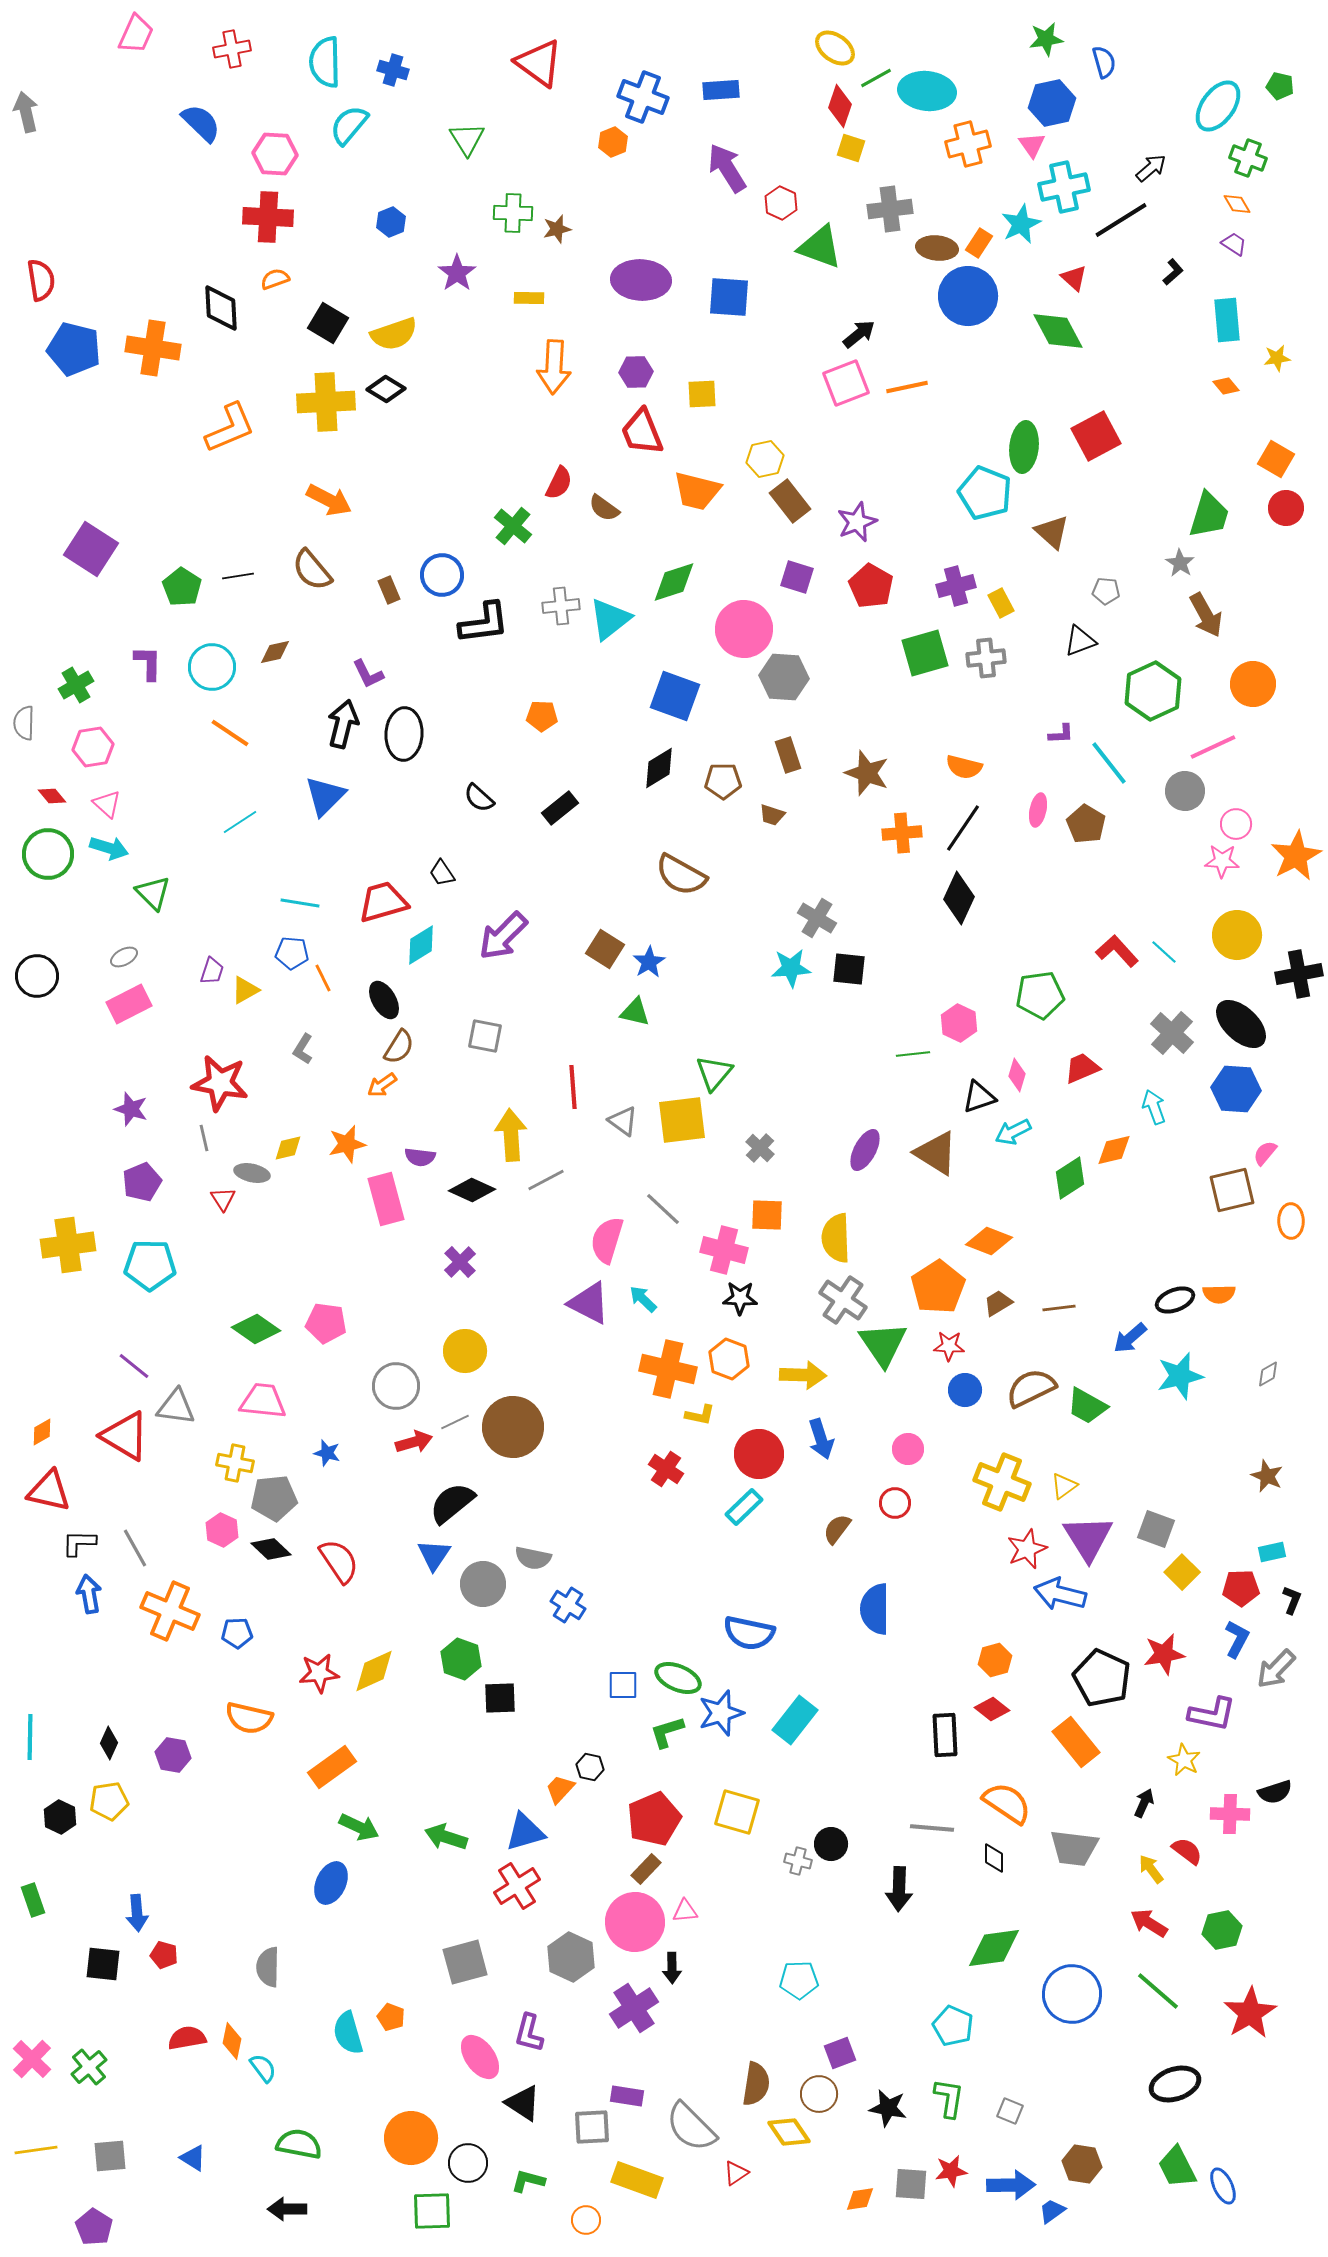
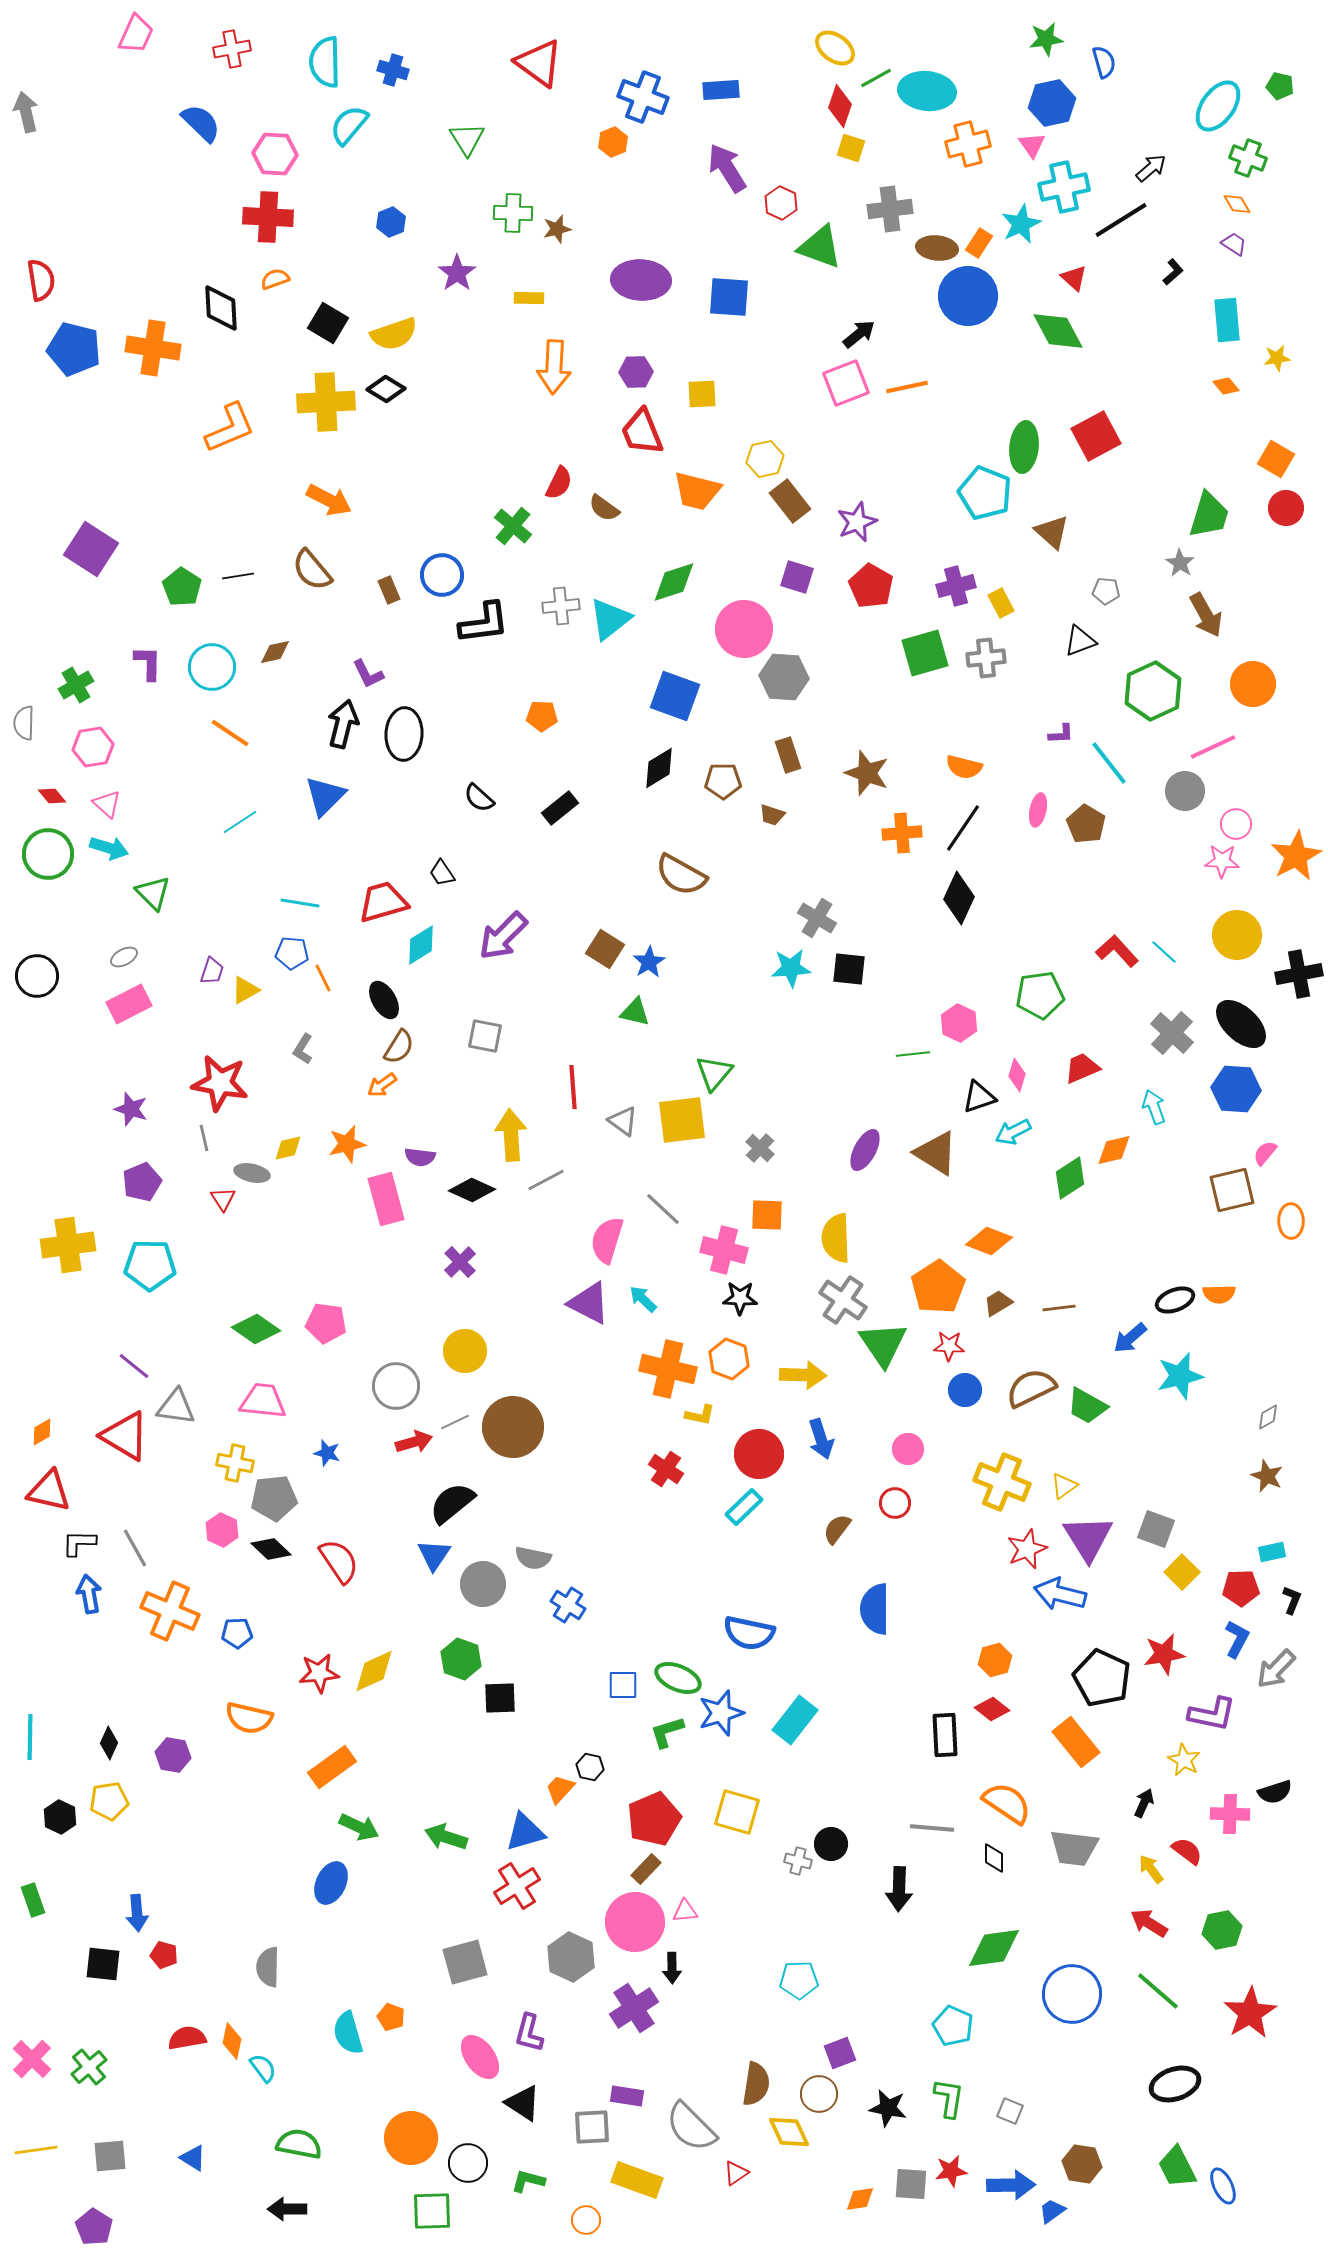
gray diamond at (1268, 1374): moved 43 px down
yellow diamond at (789, 2132): rotated 9 degrees clockwise
